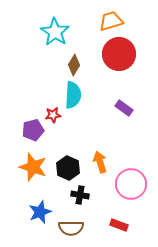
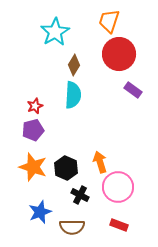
orange trapezoid: moved 2 px left; rotated 55 degrees counterclockwise
cyan star: rotated 8 degrees clockwise
purple rectangle: moved 9 px right, 18 px up
red star: moved 18 px left, 9 px up; rotated 14 degrees counterclockwise
black hexagon: moved 2 px left
pink circle: moved 13 px left, 3 px down
black cross: rotated 18 degrees clockwise
brown semicircle: moved 1 px right, 1 px up
